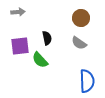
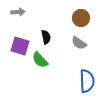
black semicircle: moved 1 px left, 1 px up
purple square: rotated 24 degrees clockwise
